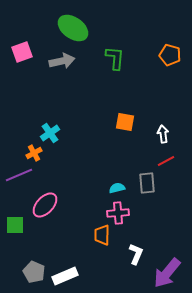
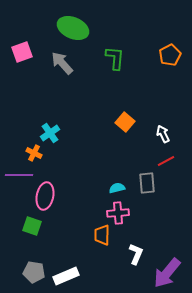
green ellipse: rotated 12 degrees counterclockwise
orange pentagon: rotated 30 degrees clockwise
gray arrow: moved 2 px down; rotated 120 degrees counterclockwise
orange square: rotated 30 degrees clockwise
white arrow: rotated 18 degrees counterclockwise
orange cross: rotated 35 degrees counterclockwise
purple line: rotated 24 degrees clockwise
pink ellipse: moved 9 px up; rotated 32 degrees counterclockwise
green square: moved 17 px right, 1 px down; rotated 18 degrees clockwise
gray pentagon: rotated 15 degrees counterclockwise
white rectangle: moved 1 px right
